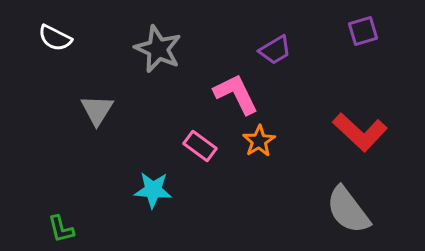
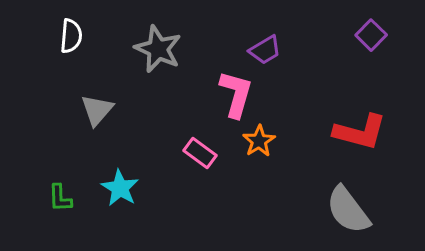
purple square: moved 8 px right, 4 px down; rotated 28 degrees counterclockwise
white semicircle: moved 16 px right, 2 px up; rotated 112 degrees counterclockwise
purple trapezoid: moved 10 px left
pink L-shape: rotated 42 degrees clockwise
gray triangle: rotated 9 degrees clockwise
red L-shape: rotated 28 degrees counterclockwise
pink rectangle: moved 7 px down
cyan star: moved 33 px left, 2 px up; rotated 27 degrees clockwise
green L-shape: moved 1 px left, 31 px up; rotated 12 degrees clockwise
